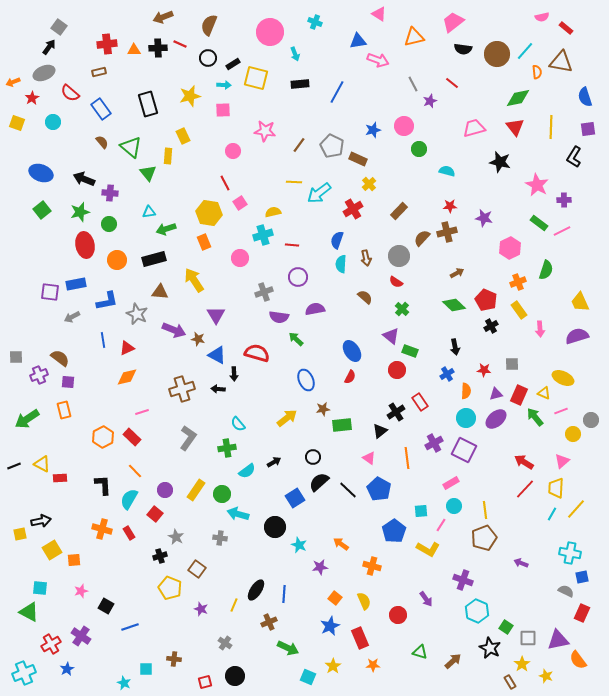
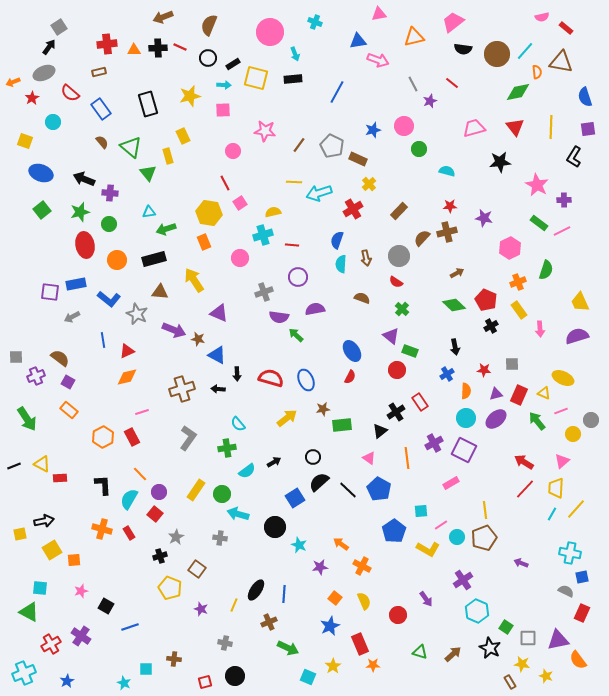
pink triangle at (379, 14): rotated 42 degrees counterclockwise
gray square at (59, 27): rotated 21 degrees clockwise
red line at (180, 44): moved 3 px down
black rectangle at (300, 84): moved 7 px left, 5 px up
green diamond at (518, 98): moved 6 px up
yellow square at (17, 123): moved 8 px right, 18 px down
yellow rectangle at (168, 156): rotated 21 degrees counterclockwise
black star at (500, 162): rotated 20 degrees counterclockwise
cyan arrow at (319, 193): rotated 20 degrees clockwise
brown semicircle at (365, 297): moved 3 px left, 1 px down; rotated 21 degrees counterclockwise
blue L-shape at (107, 301): moved 2 px right, 2 px up; rotated 50 degrees clockwise
purple triangle at (216, 315): moved 3 px right, 2 px up; rotated 36 degrees counterclockwise
green arrow at (296, 339): moved 4 px up
red triangle at (127, 348): moved 3 px down
red semicircle at (257, 353): moved 14 px right, 25 px down
black arrow at (234, 374): moved 3 px right
purple cross at (39, 375): moved 3 px left, 1 px down
purple square at (68, 382): rotated 24 degrees clockwise
orange rectangle at (64, 410): moved 5 px right; rotated 36 degrees counterclockwise
green arrow at (535, 417): moved 2 px right, 4 px down
green arrow at (27, 419): rotated 90 degrees counterclockwise
red rectangle at (132, 437): rotated 18 degrees clockwise
orange line at (135, 471): moved 5 px right, 3 px down
purple circle at (165, 490): moved 6 px left, 2 px down
cyan circle at (454, 506): moved 3 px right, 31 px down
black arrow at (41, 521): moved 3 px right
pink line at (441, 525): rotated 24 degrees clockwise
gray star at (176, 537): rotated 14 degrees clockwise
orange cross at (372, 566): moved 10 px left; rotated 12 degrees clockwise
purple cross at (463, 580): rotated 36 degrees clockwise
red rectangle at (360, 638): moved 6 px down
gray cross at (225, 643): rotated 24 degrees counterclockwise
brown arrow at (453, 661): moved 7 px up
yellow star at (522, 664): rotated 28 degrees counterclockwise
blue star at (67, 669): moved 12 px down
